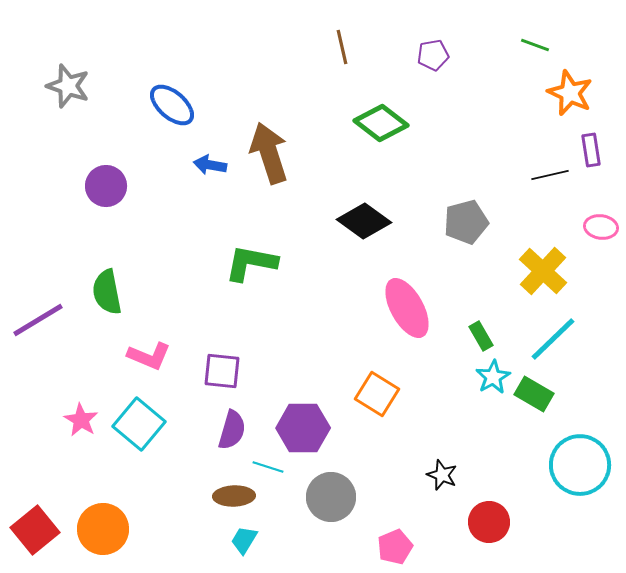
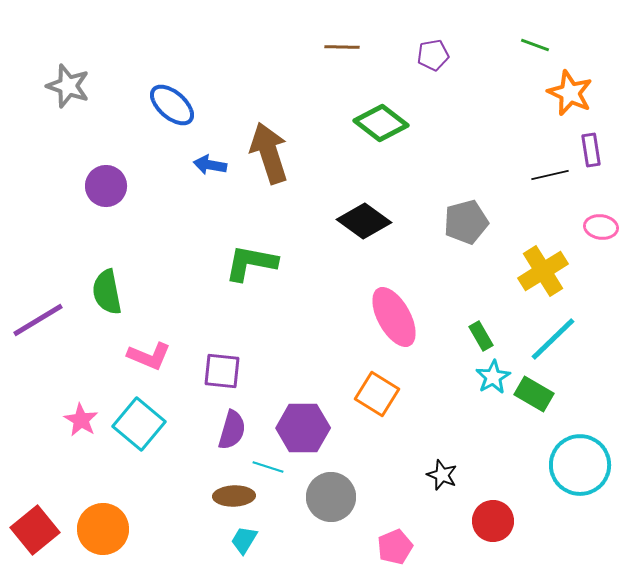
brown line at (342, 47): rotated 76 degrees counterclockwise
yellow cross at (543, 271): rotated 15 degrees clockwise
pink ellipse at (407, 308): moved 13 px left, 9 px down
red circle at (489, 522): moved 4 px right, 1 px up
